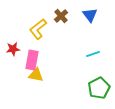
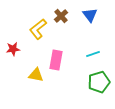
pink rectangle: moved 24 px right
green pentagon: moved 6 px up; rotated 10 degrees clockwise
